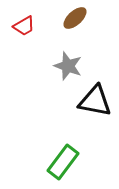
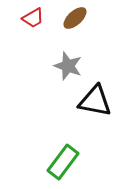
red trapezoid: moved 9 px right, 8 px up
